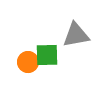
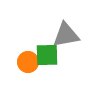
gray triangle: moved 10 px left
